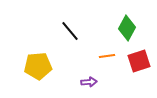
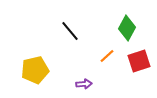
orange line: rotated 35 degrees counterclockwise
yellow pentagon: moved 3 px left, 4 px down; rotated 8 degrees counterclockwise
purple arrow: moved 5 px left, 2 px down
